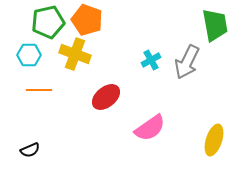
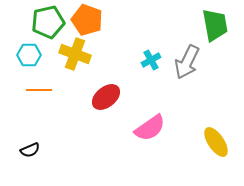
yellow ellipse: moved 2 px right, 2 px down; rotated 52 degrees counterclockwise
